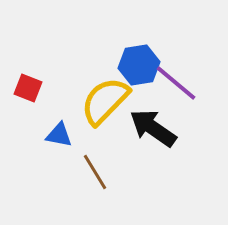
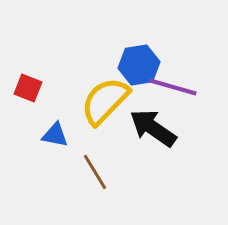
purple line: moved 3 px left, 4 px down; rotated 24 degrees counterclockwise
blue triangle: moved 4 px left
